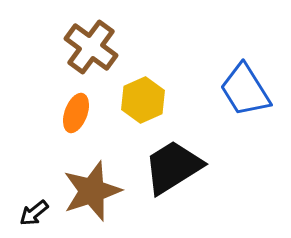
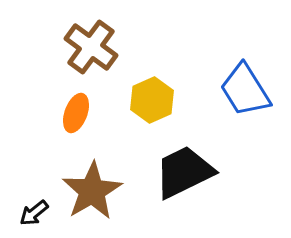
yellow hexagon: moved 9 px right
black trapezoid: moved 11 px right, 5 px down; rotated 6 degrees clockwise
brown star: rotated 12 degrees counterclockwise
